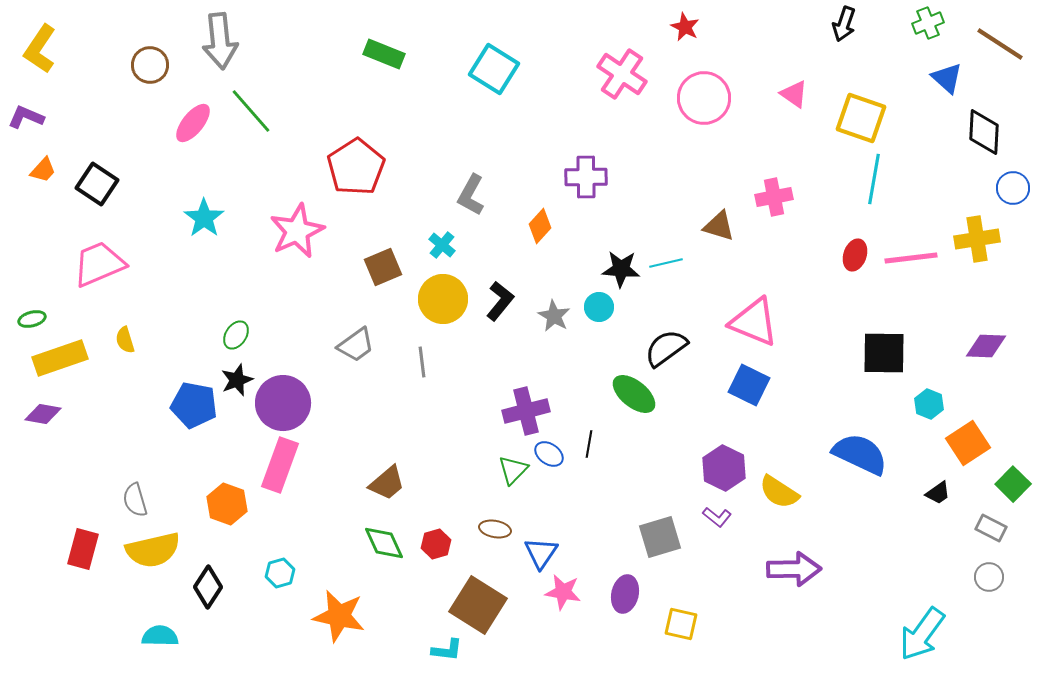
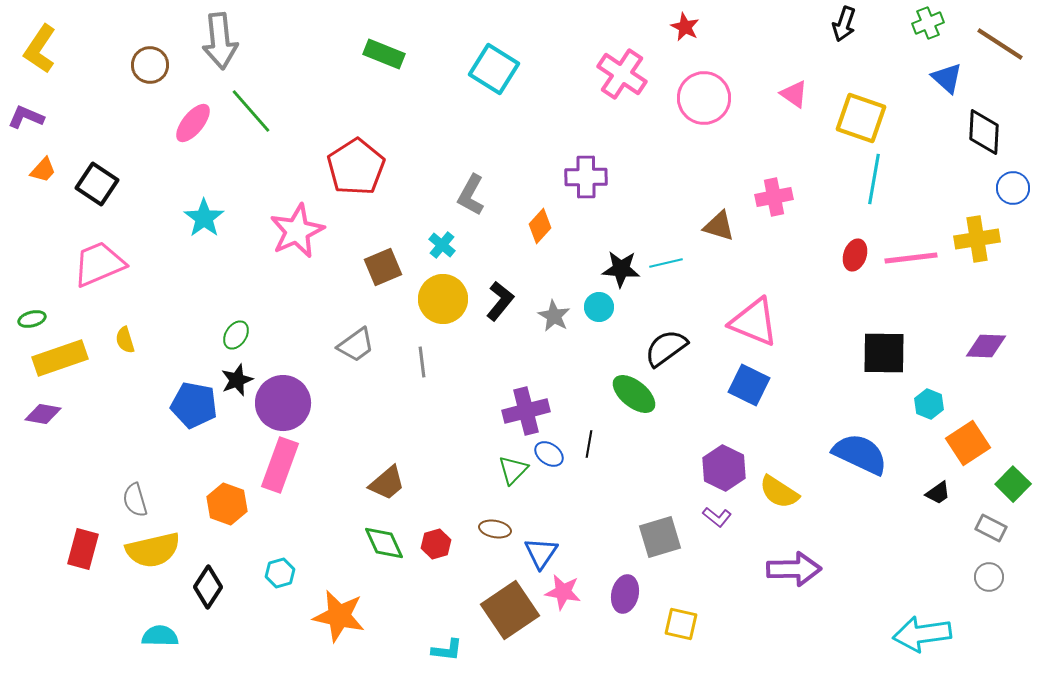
brown square at (478, 605): moved 32 px right, 5 px down; rotated 24 degrees clockwise
cyan arrow at (922, 634): rotated 46 degrees clockwise
